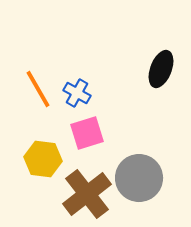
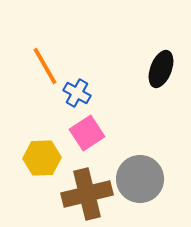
orange line: moved 7 px right, 23 px up
pink square: rotated 16 degrees counterclockwise
yellow hexagon: moved 1 px left, 1 px up; rotated 9 degrees counterclockwise
gray circle: moved 1 px right, 1 px down
brown cross: rotated 24 degrees clockwise
